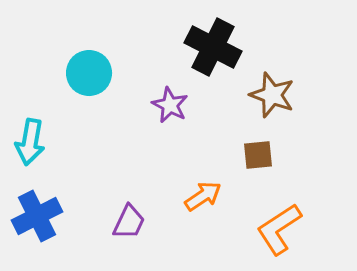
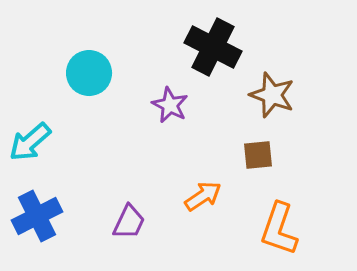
cyan arrow: rotated 39 degrees clockwise
orange L-shape: rotated 38 degrees counterclockwise
